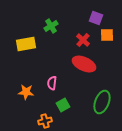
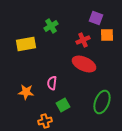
red cross: rotated 24 degrees clockwise
